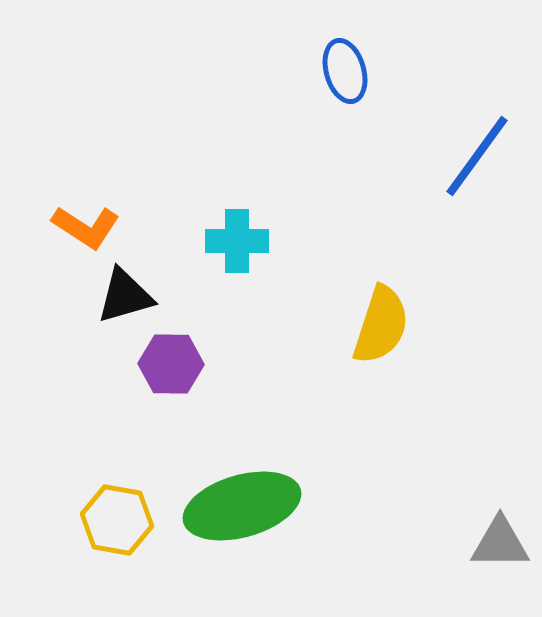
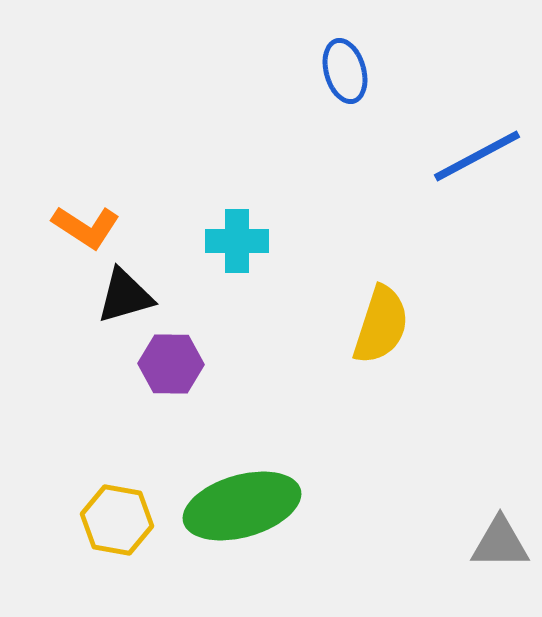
blue line: rotated 26 degrees clockwise
